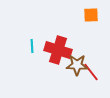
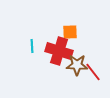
orange square: moved 21 px left, 17 px down
red cross: moved 1 px right, 1 px down
red line: moved 2 px right
